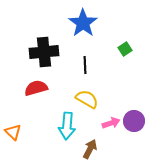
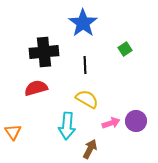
purple circle: moved 2 px right
orange triangle: rotated 12 degrees clockwise
